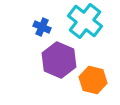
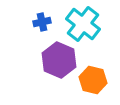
cyan cross: moved 2 px left, 3 px down
blue cross: moved 5 px up; rotated 36 degrees counterclockwise
